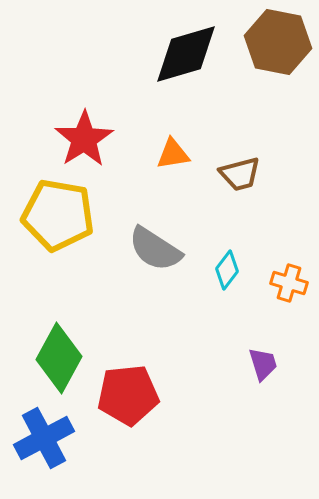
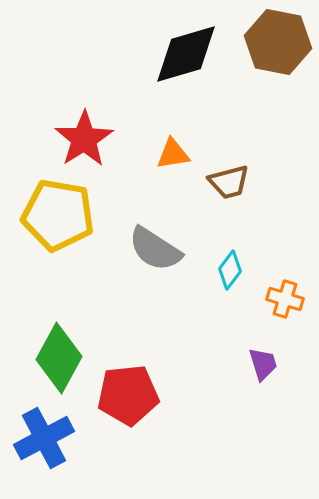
brown trapezoid: moved 11 px left, 8 px down
cyan diamond: moved 3 px right
orange cross: moved 4 px left, 16 px down
